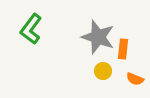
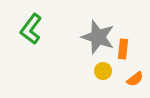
orange semicircle: rotated 60 degrees counterclockwise
